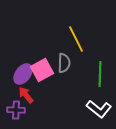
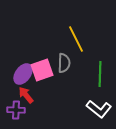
pink square: rotated 10 degrees clockwise
